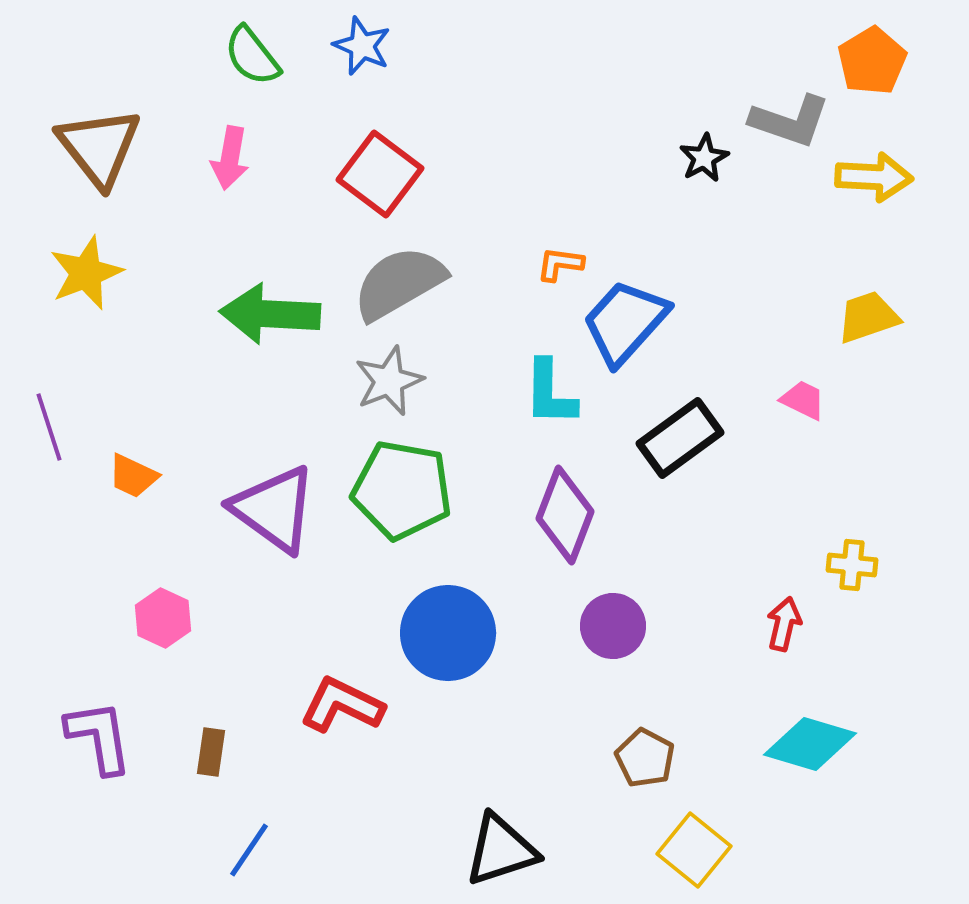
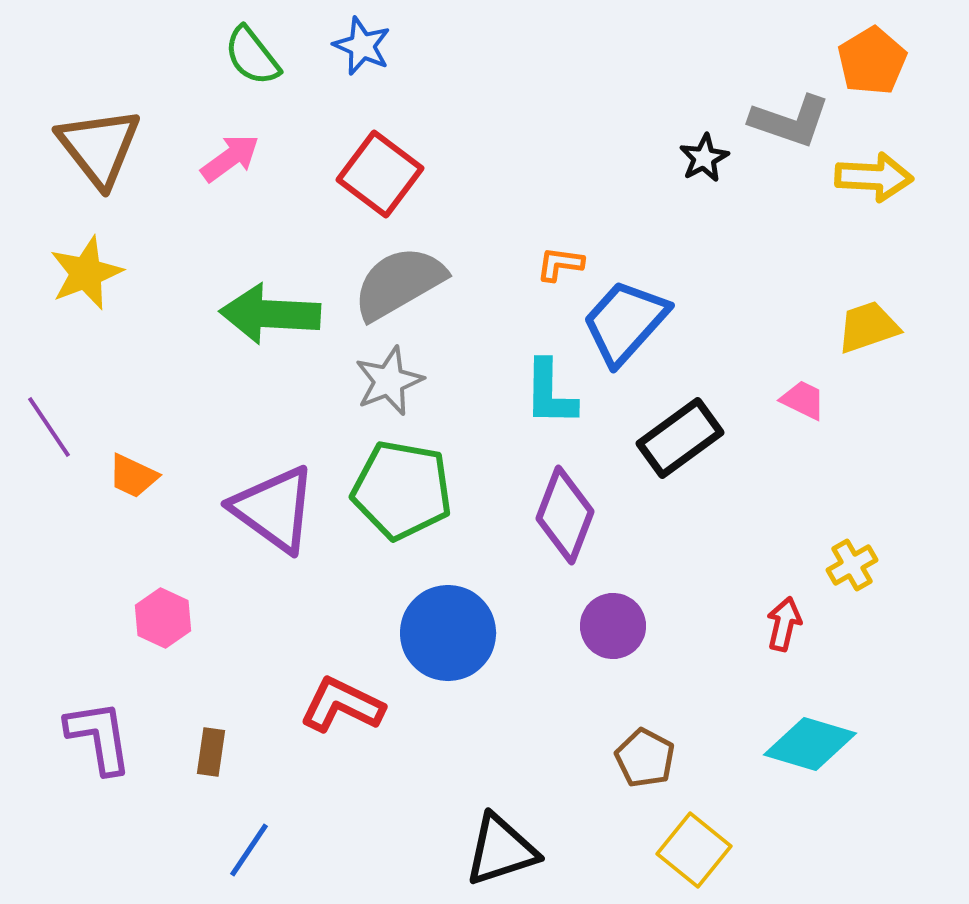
pink arrow: rotated 136 degrees counterclockwise
yellow trapezoid: moved 10 px down
purple line: rotated 16 degrees counterclockwise
yellow cross: rotated 36 degrees counterclockwise
